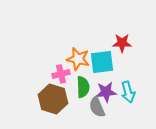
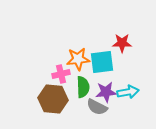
orange star: rotated 20 degrees counterclockwise
cyan arrow: rotated 85 degrees counterclockwise
brown hexagon: rotated 12 degrees counterclockwise
gray semicircle: rotated 40 degrees counterclockwise
